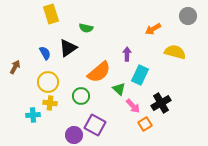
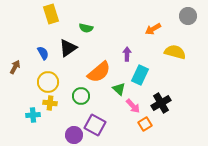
blue semicircle: moved 2 px left
